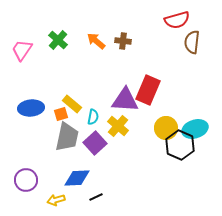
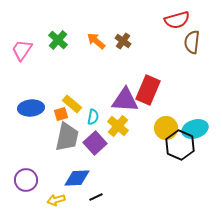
brown cross: rotated 28 degrees clockwise
